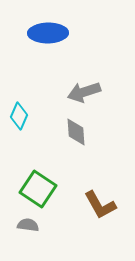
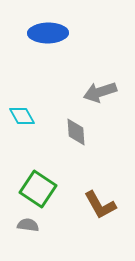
gray arrow: moved 16 px right
cyan diamond: moved 3 px right; rotated 52 degrees counterclockwise
